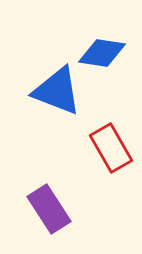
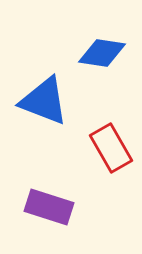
blue triangle: moved 13 px left, 10 px down
purple rectangle: moved 2 px up; rotated 39 degrees counterclockwise
